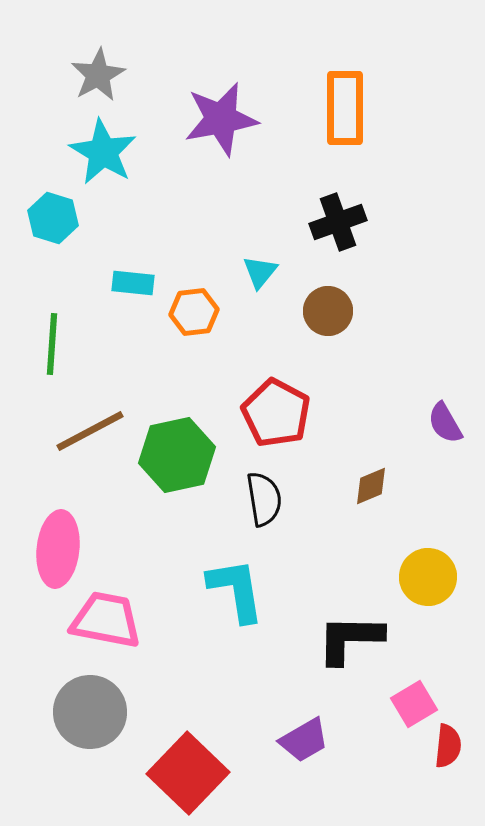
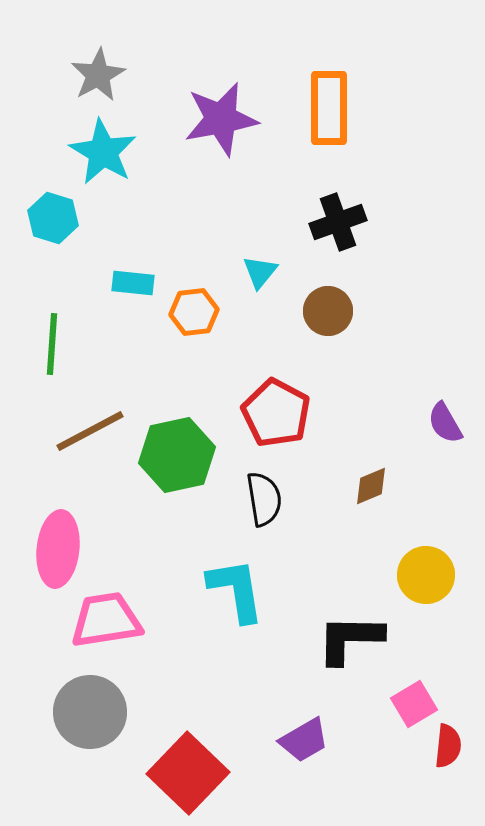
orange rectangle: moved 16 px left
yellow circle: moved 2 px left, 2 px up
pink trapezoid: rotated 20 degrees counterclockwise
